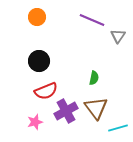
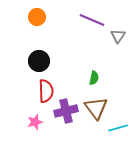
red semicircle: rotated 70 degrees counterclockwise
purple cross: rotated 15 degrees clockwise
